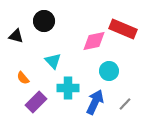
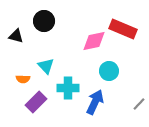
cyan triangle: moved 7 px left, 5 px down
orange semicircle: moved 1 px down; rotated 48 degrees counterclockwise
gray line: moved 14 px right
